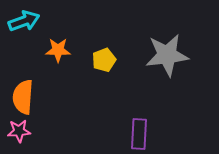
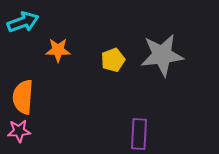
cyan arrow: moved 1 px left, 1 px down
gray star: moved 5 px left
yellow pentagon: moved 9 px right
